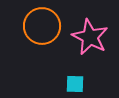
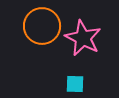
pink star: moved 7 px left, 1 px down
